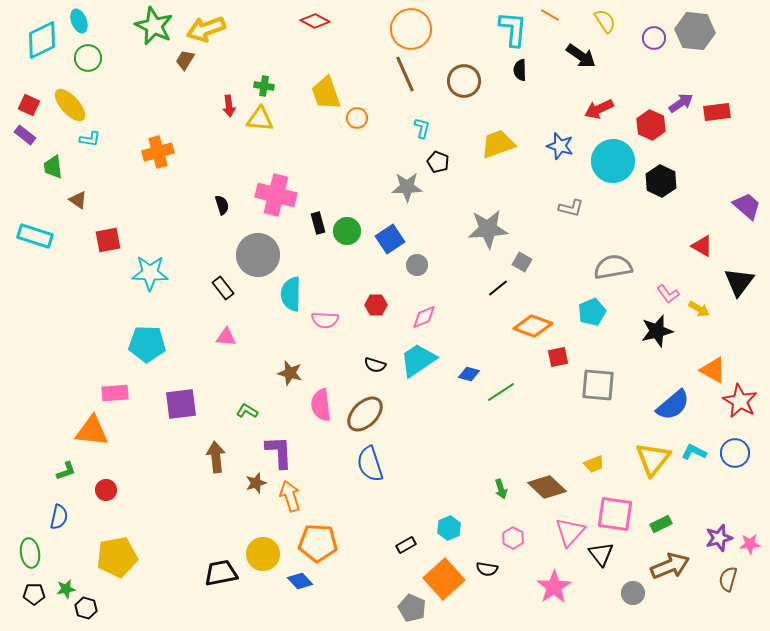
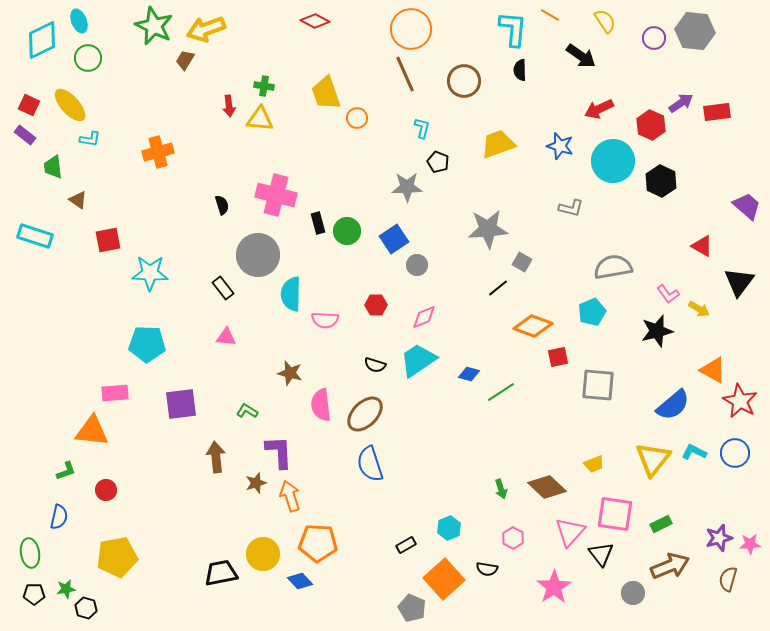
blue square at (390, 239): moved 4 px right
